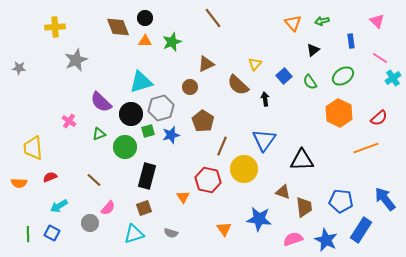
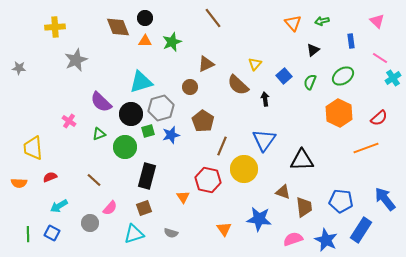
green semicircle at (310, 82): rotated 56 degrees clockwise
pink semicircle at (108, 208): moved 2 px right
